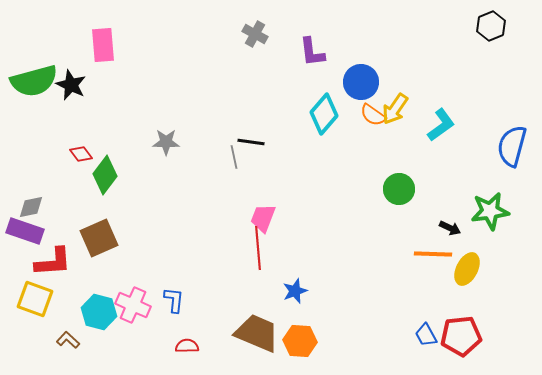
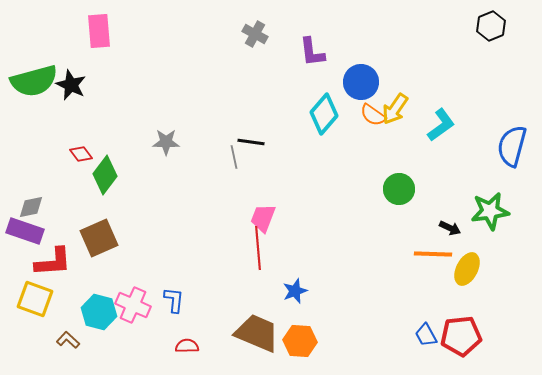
pink rectangle: moved 4 px left, 14 px up
